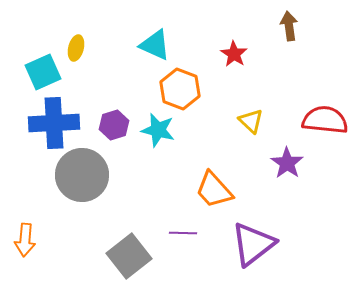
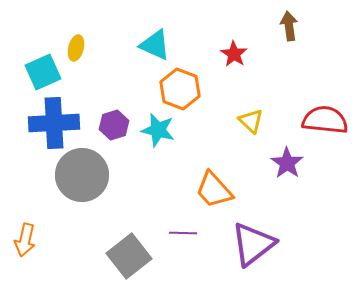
orange arrow: rotated 8 degrees clockwise
